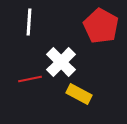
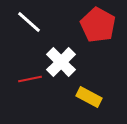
white line: rotated 52 degrees counterclockwise
red pentagon: moved 3 px left, 1 px up
yellow rectangle: moved 10 px right, 3 px down
